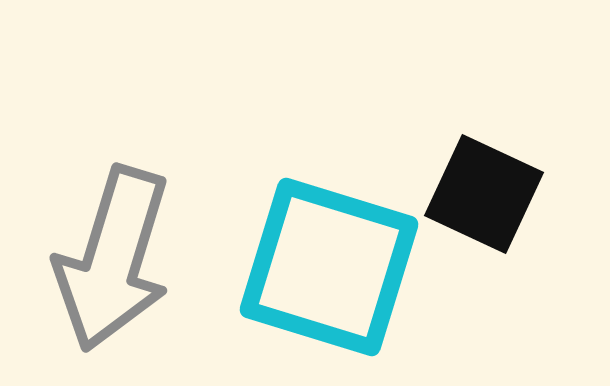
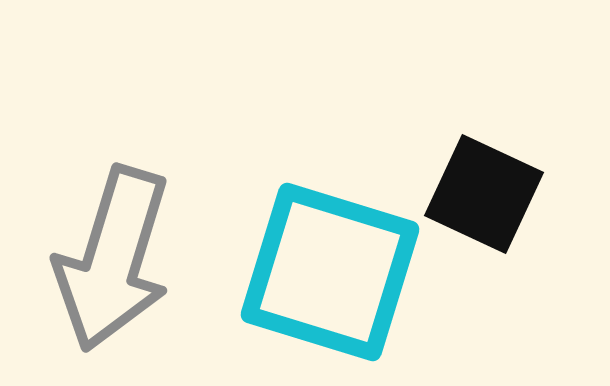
cyan square: moved 1 px right, 5 px down
